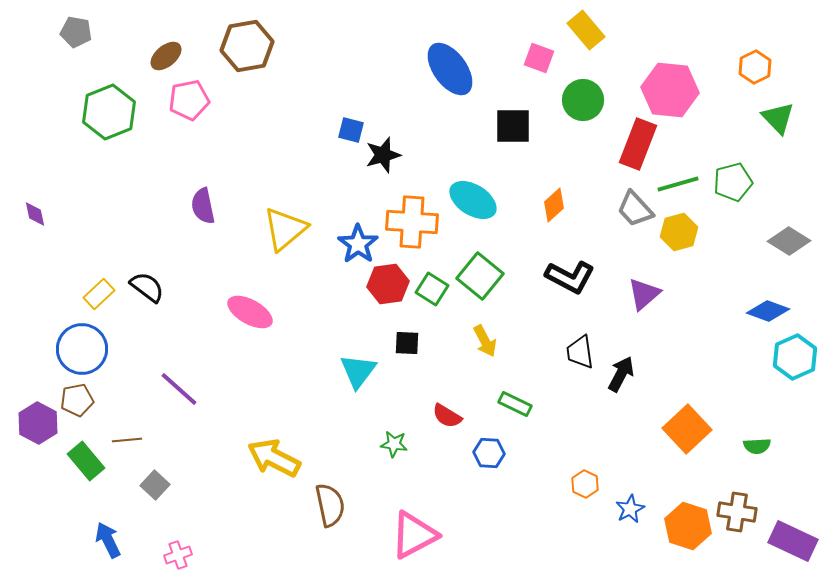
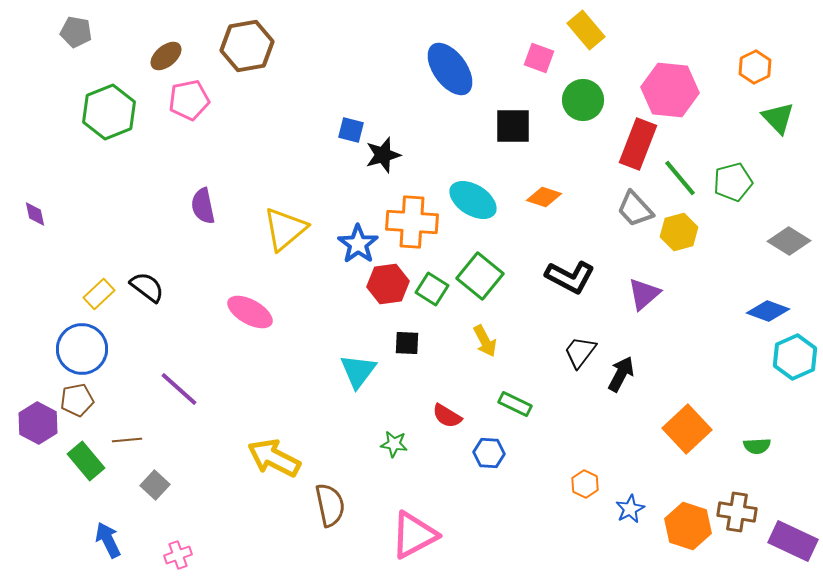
green line at (678, 184): moved 2 px right, 6 px up; rotated 66 degrees clockwise
orange diamond at (554, 205): moved 10 px left, 8 px up; rotated 60 degrees clockwise
black trapezoid at (580, 352): rotated 45 degrees clockwise
